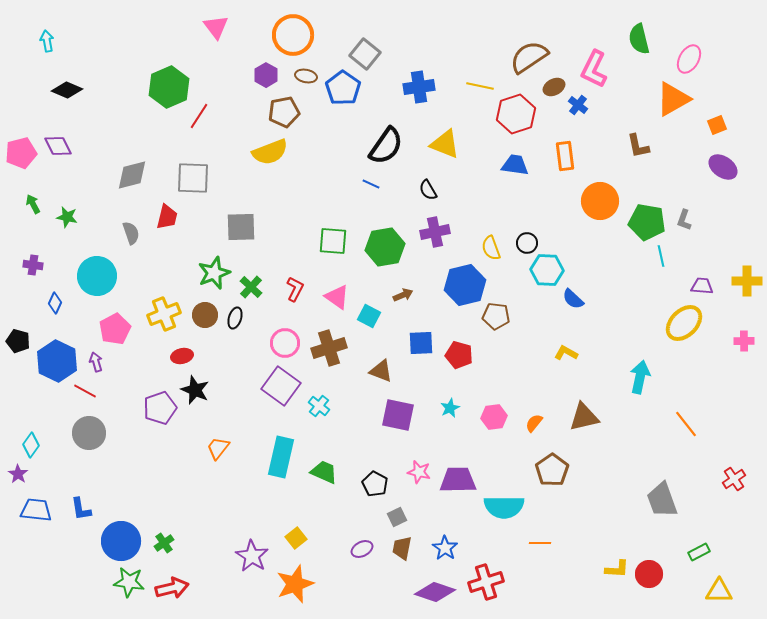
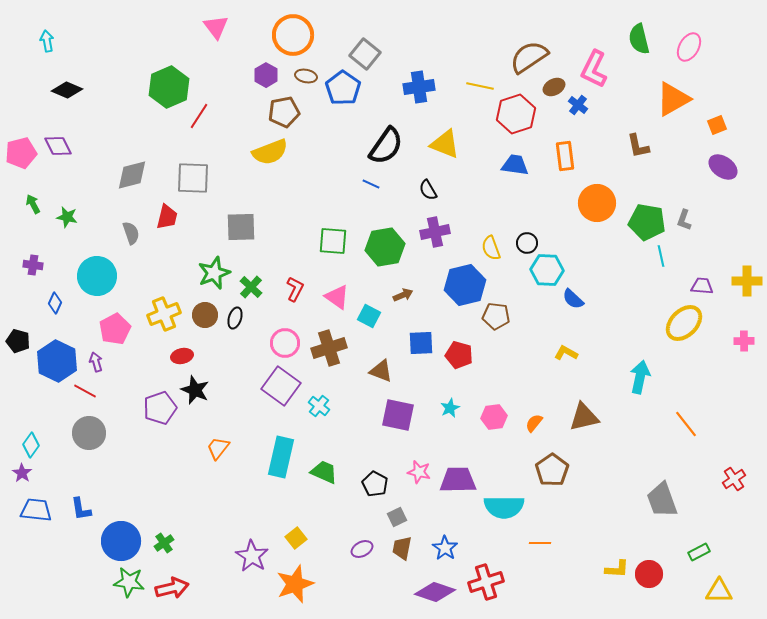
pink ellipse at (689, 59): moved 12 px up
orange circle at (600, 201): moved 3 px left, 2 px down
purple star at (18, 474): moved 4 px right, 1 px up
